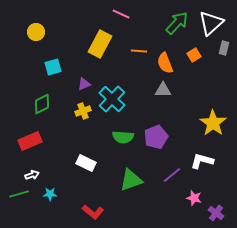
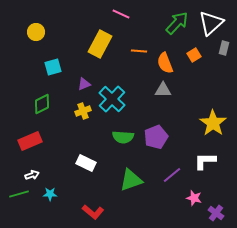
white L-shape: moved 3 px right; rotated 15 degrees counterclockwise
